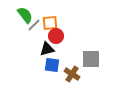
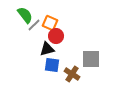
orange square: rotated 28 degrees clockwise
